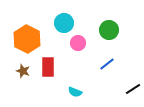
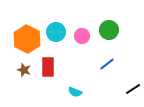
cyan circle: moved 8 px left, 9 px down
pink circle: moved 4 px right, 7 px up
brown star: moved 1 px right, 1 px up
